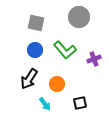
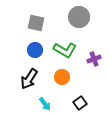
green L-shape: rotated 20 degrees counterclockwise
orange circle: moved 5 px right, 7 px up
black square: rotated 24 degrees counterclockwise
